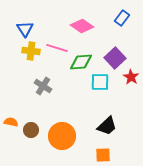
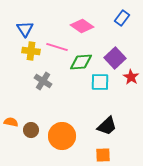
pink line: moved 1 px up
gray cross: moved 5 px up
